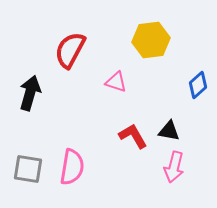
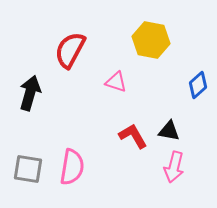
yellow hexagon: rotated 18 degrees clockwise
